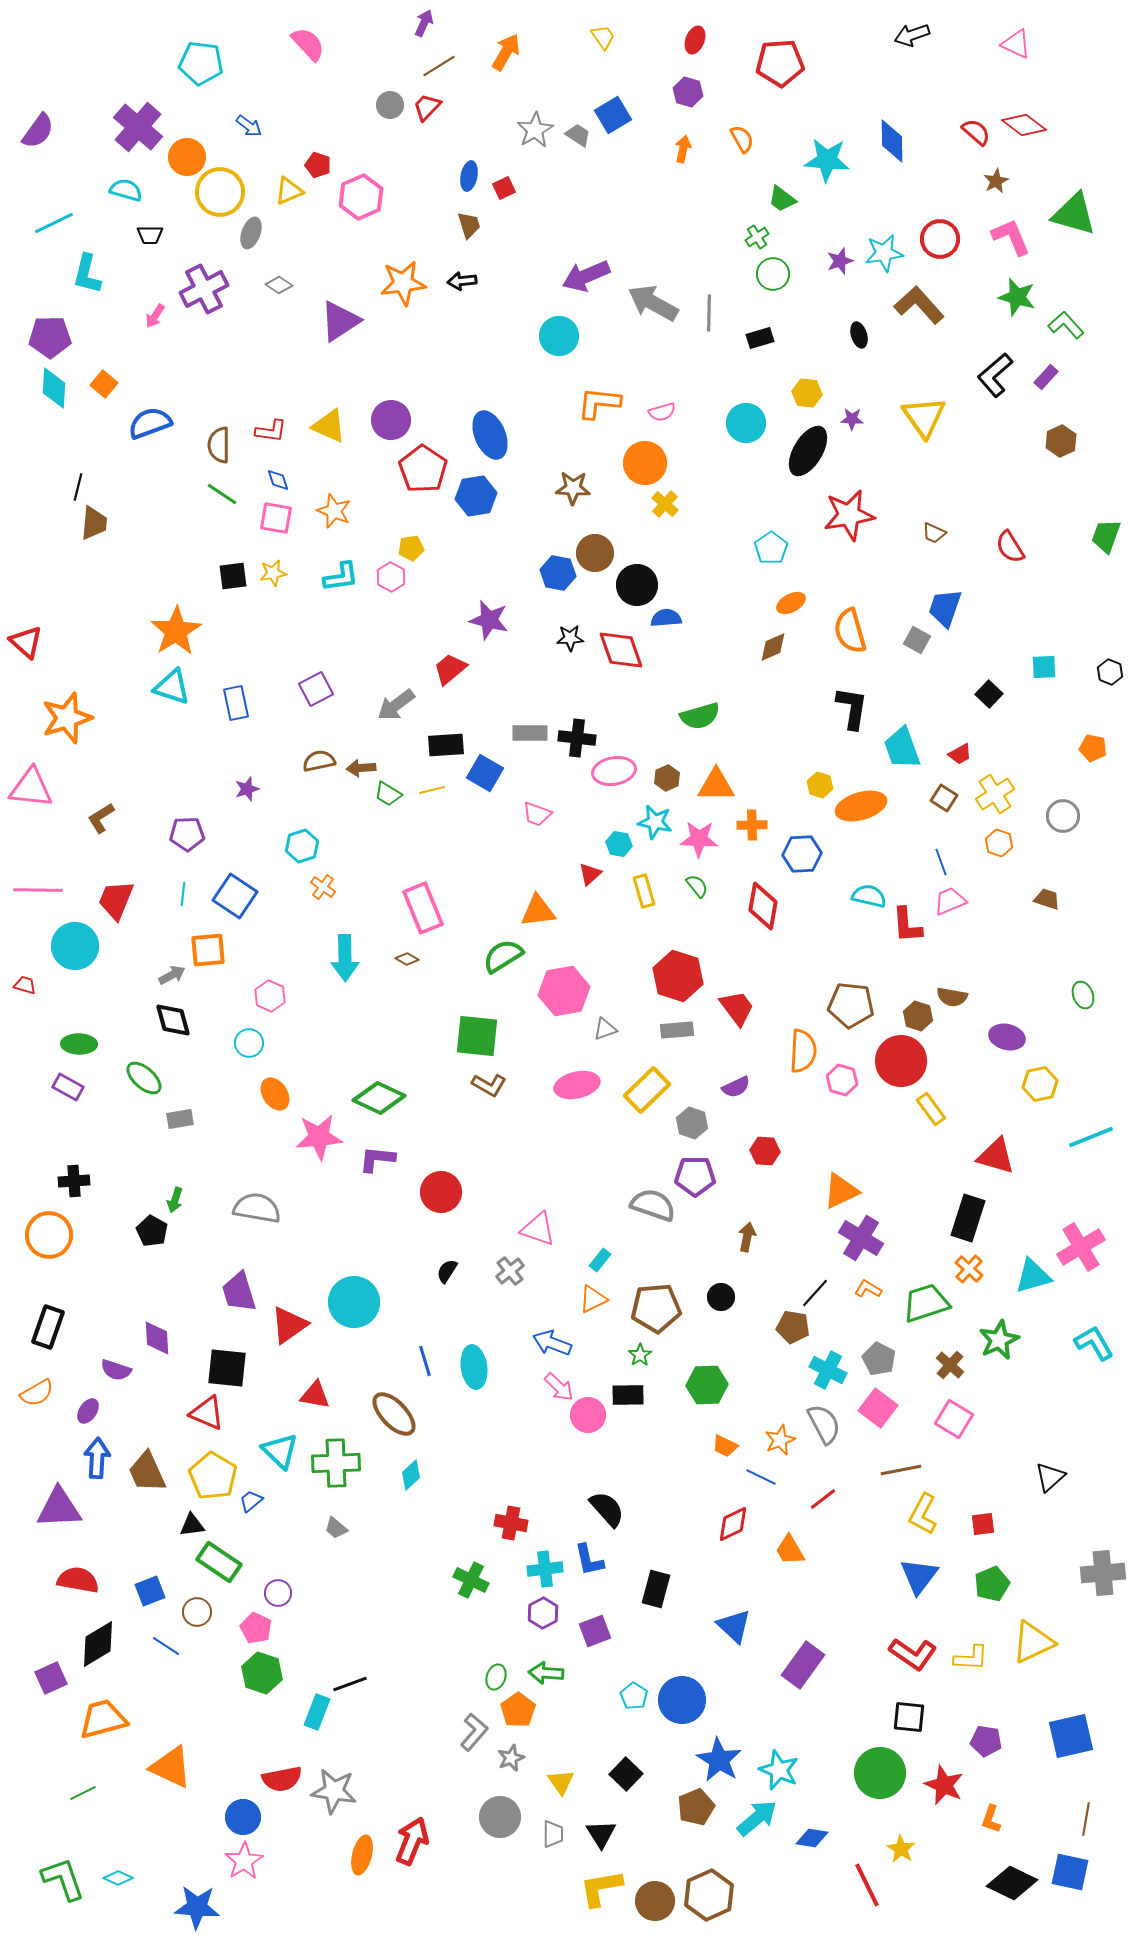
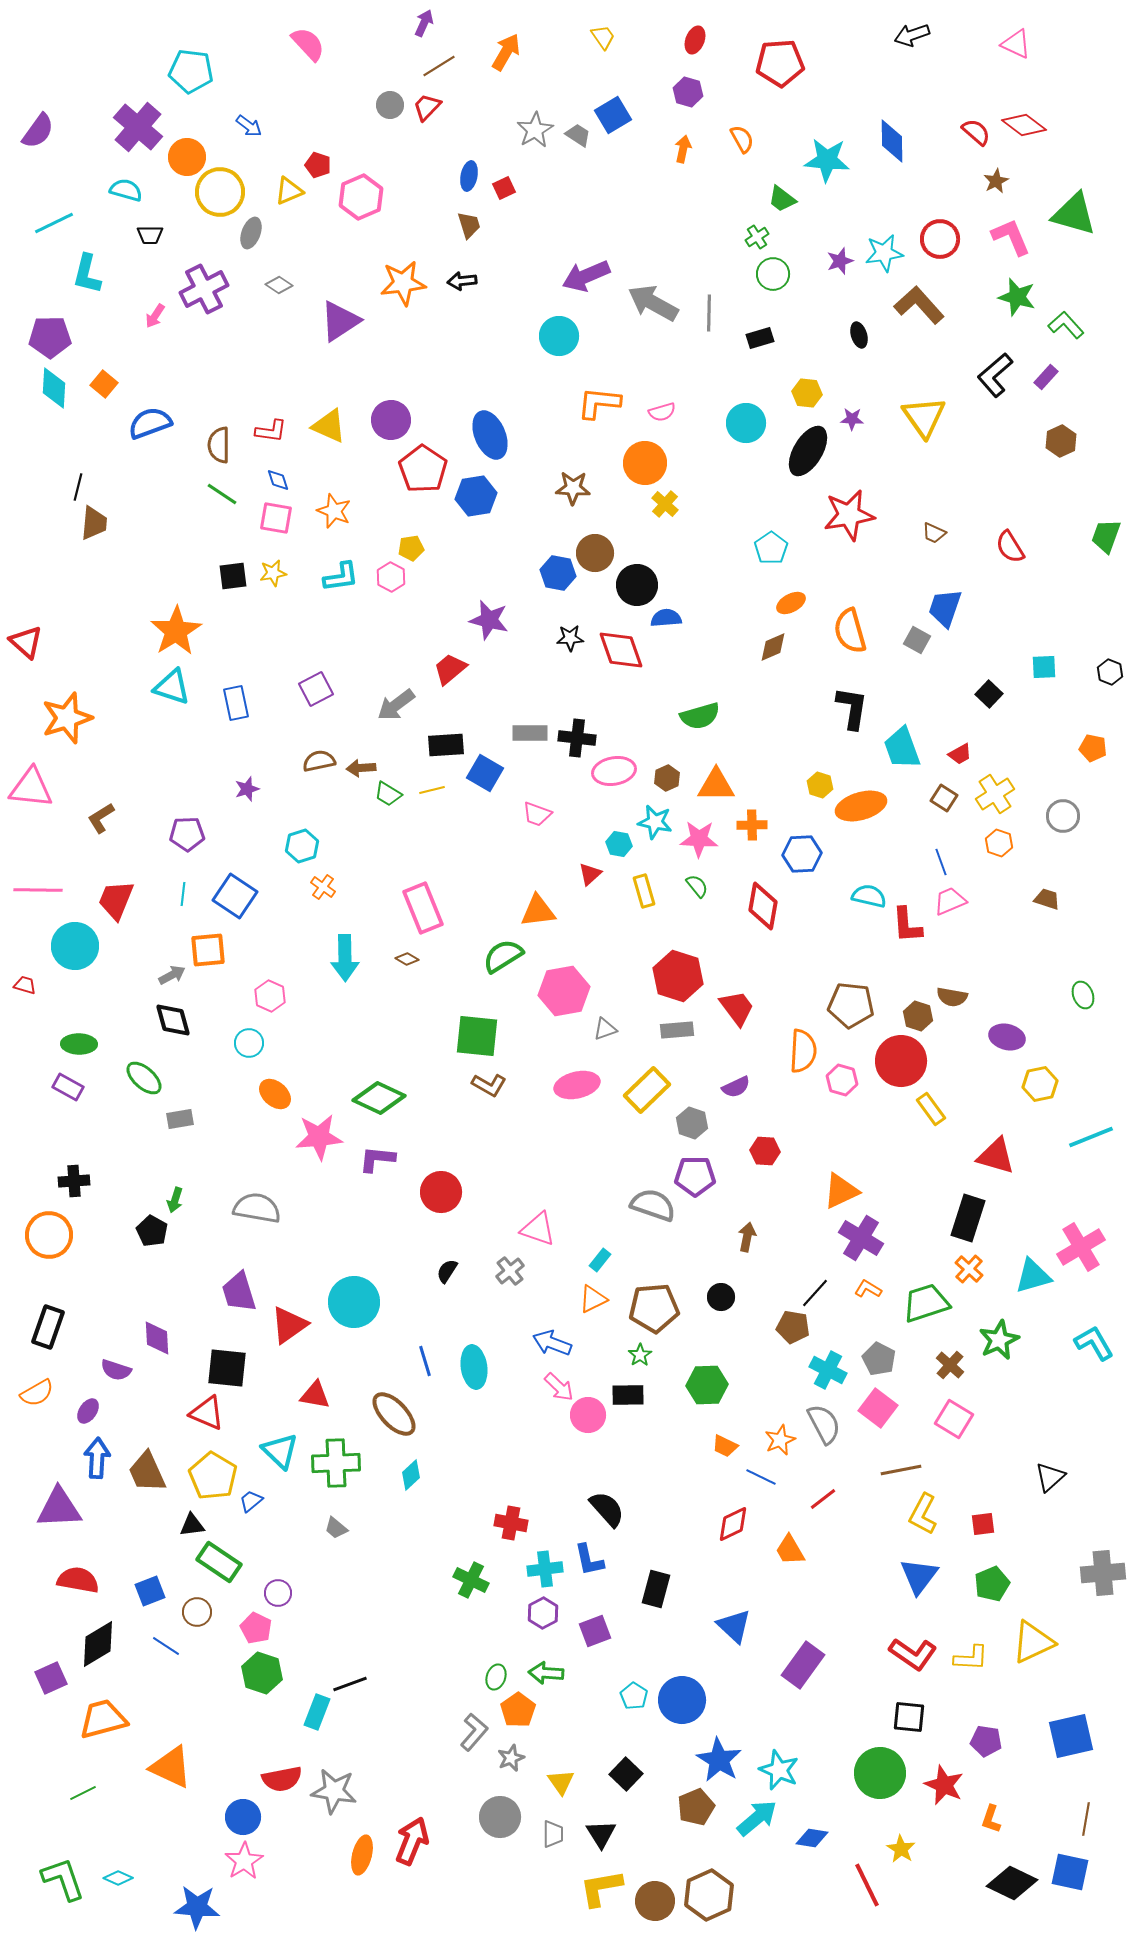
cyan pentagon at (201, 63): moved 10 px left, 8 px down
orange ellipse at (275, 1094): rotated 16 degrees counterclockwise
brown pentagon at (656, 1308): moved 2 px left
